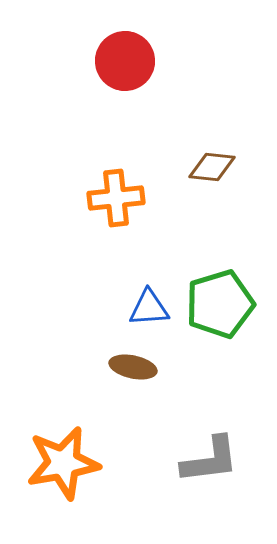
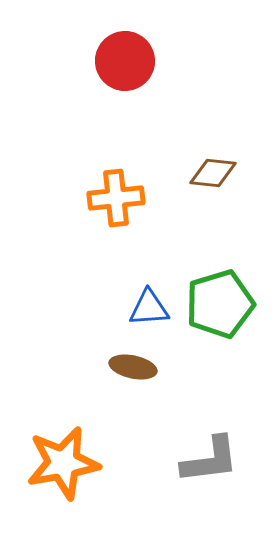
brown diamond: moved 1 px right, 6 px down
